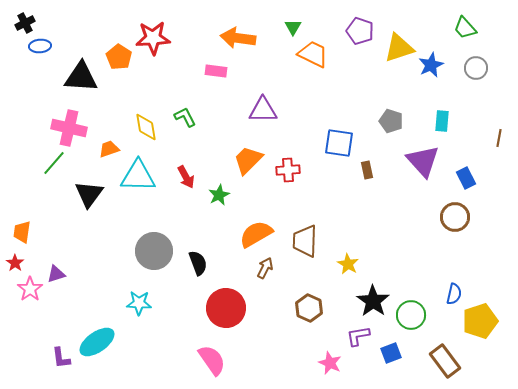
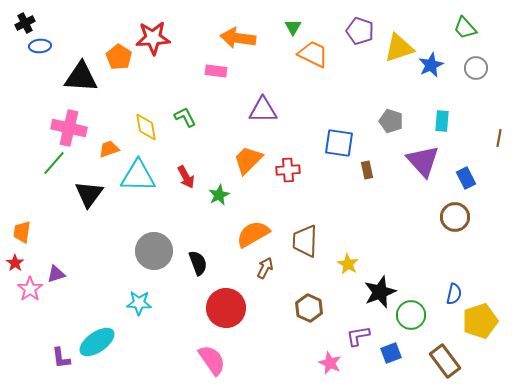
orange semicircle at (256, 234): moved 3 px left
black star at (373, 301): moved 7 px right, 9 px up; rotated 16 degrees clockwise
